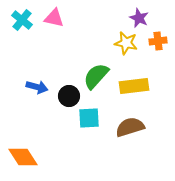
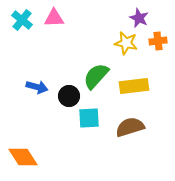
pink triangle: rotated 15 degrees counterclockwise
